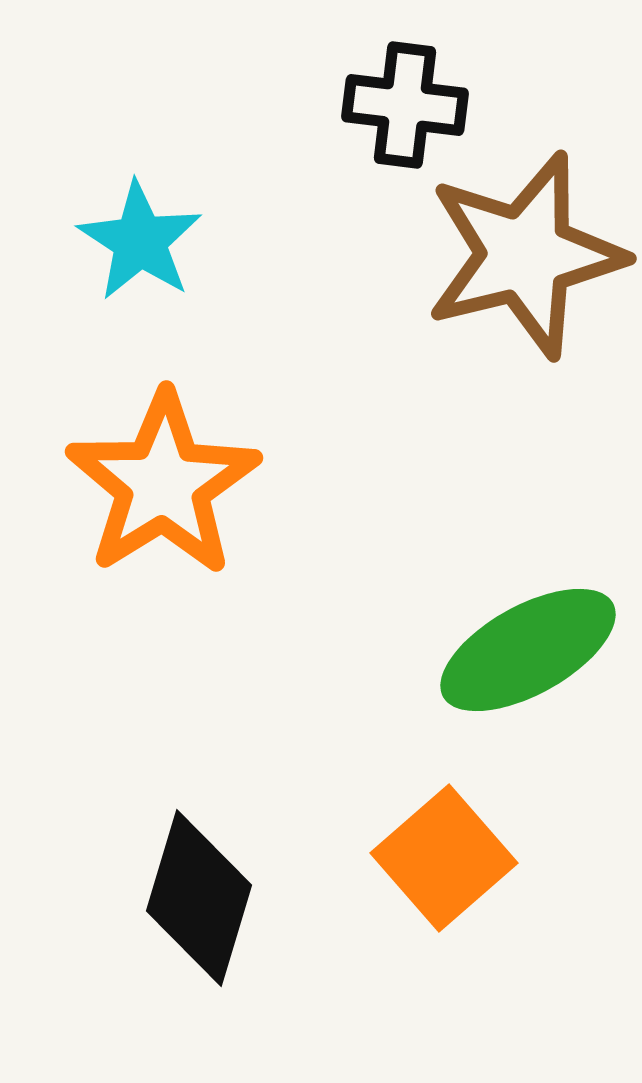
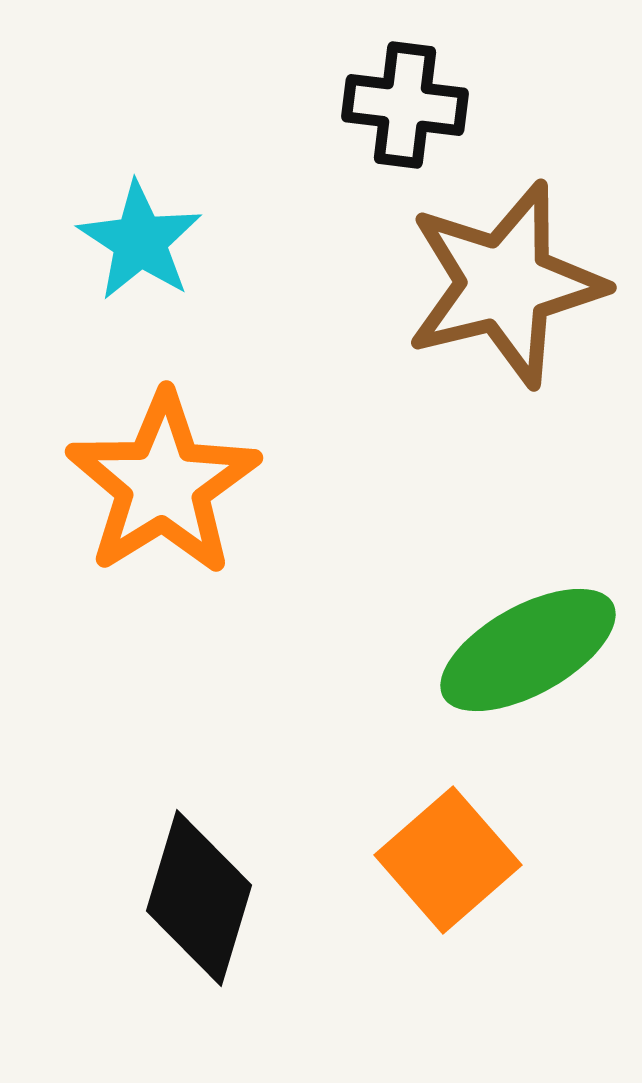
brown star: moved 20 px left, 29 px down
orange square: moved 4 px right, 2 px down
